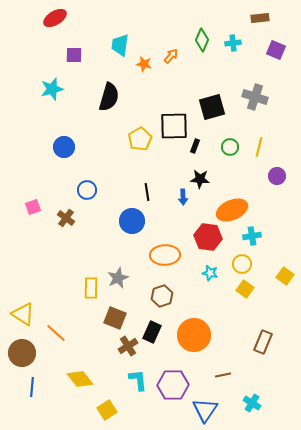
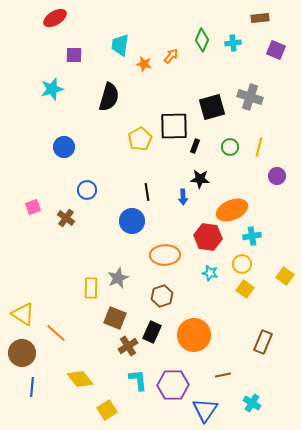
gray cross at (255, 97): moved 5 px left
